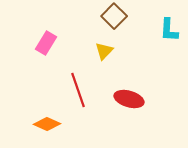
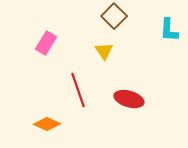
yellow triangle: rotated 18 degrees counterclockwise
